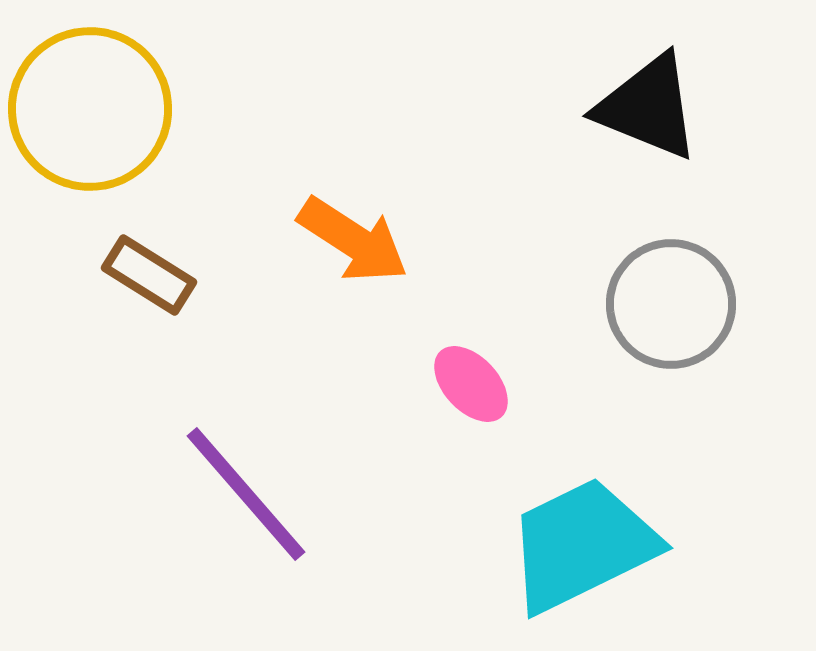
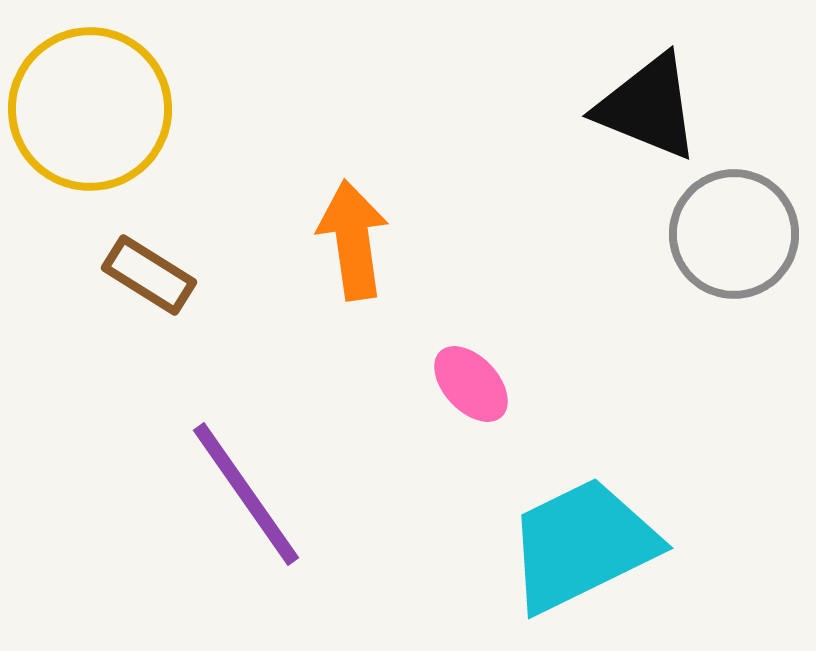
orange arrow: rotated 131 degrees counterclockwise
gray circle: moved 63 px right, 70 px up
purple line: rotated 6 degrees clockwise
